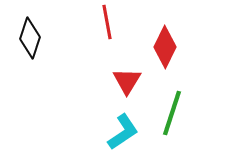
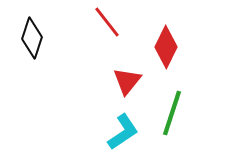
red line: rotated 28 degrees counterclockwise
black diamond: moved 2 px right
red diamond: moved 1 px right
red triangle: rotated 8 degrees clockwise
